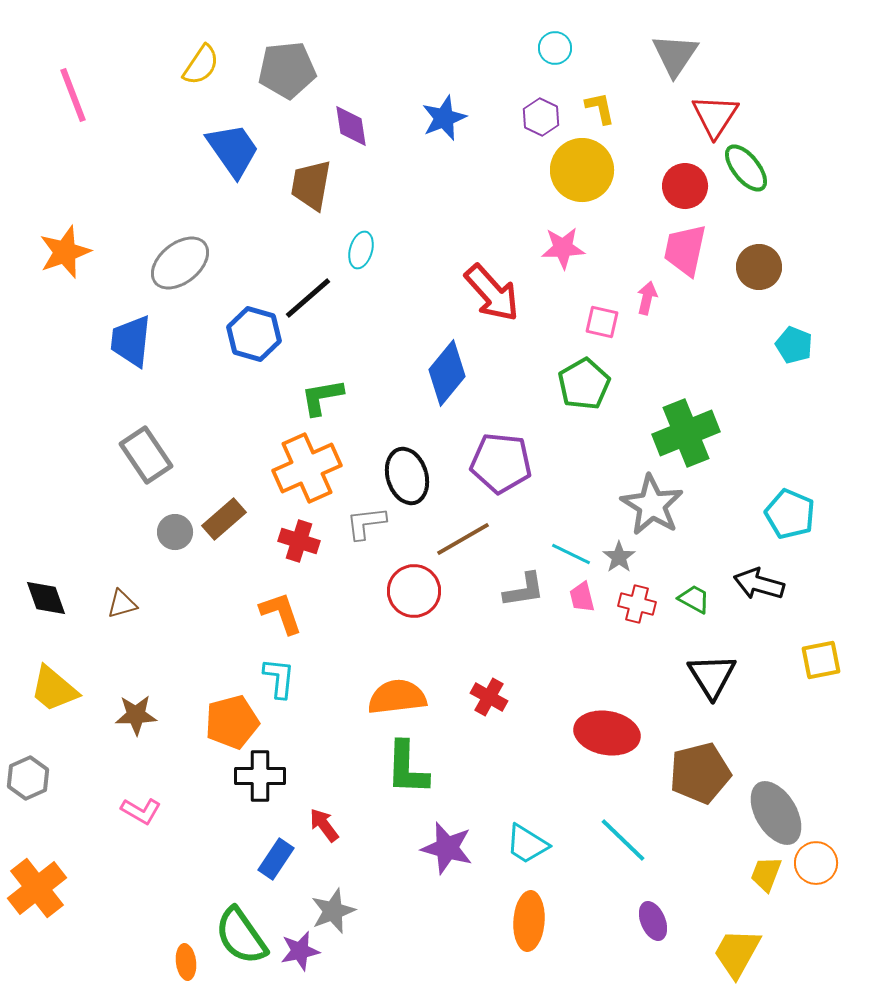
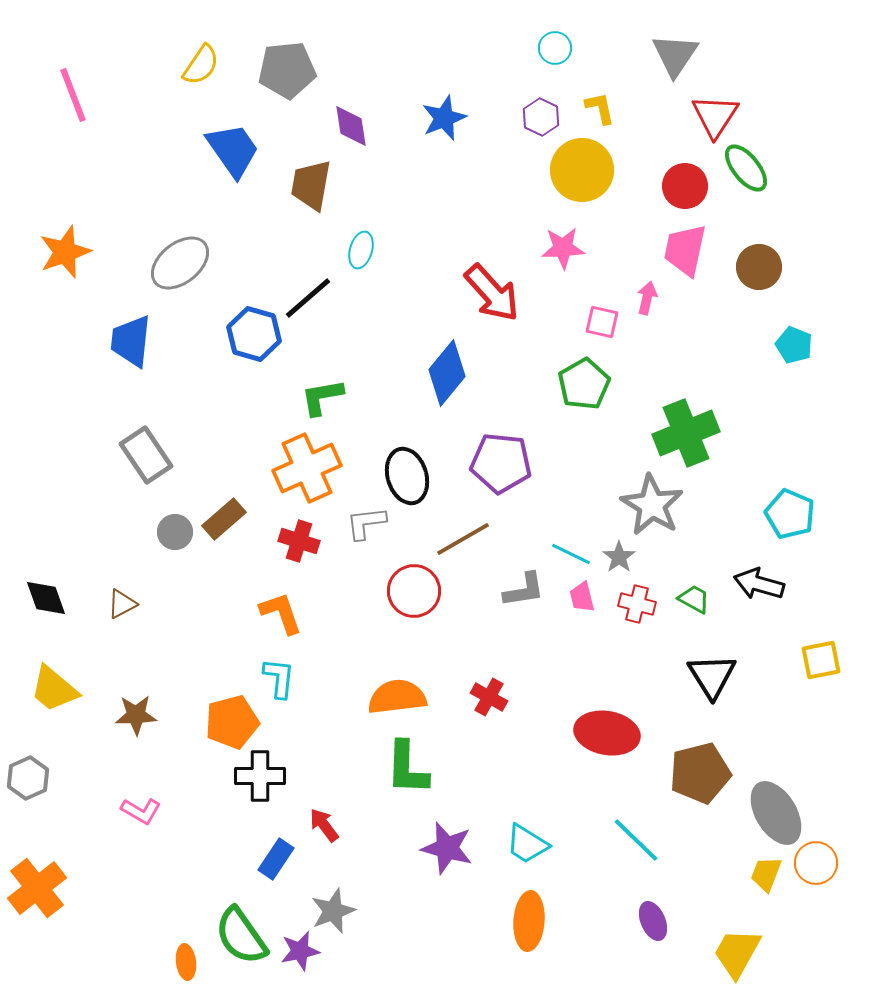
brown triangle at (122, 604): rotated 12 degrees counterclockwise
cyan line at (623, 840): moved 13 px right
